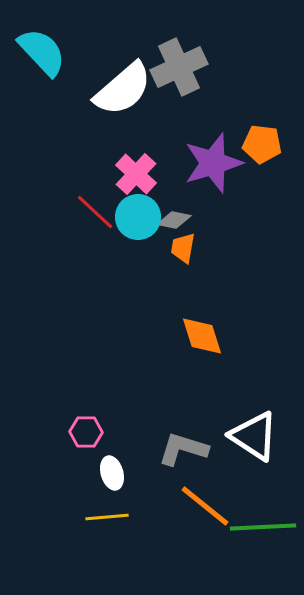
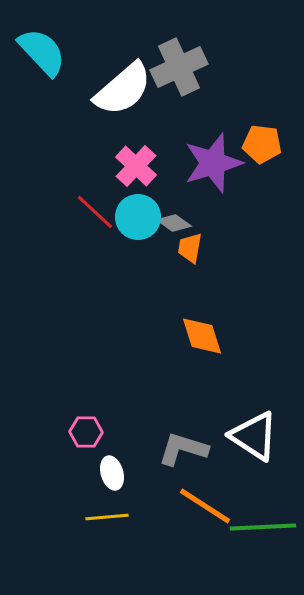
pink cross: moved 8 px up
gray diamond: moved 3 px down; rotated 24 degrees clockwise
orange trapezoid: moved 7 px right
orange line: rotated 6 degrees counterclockwise
